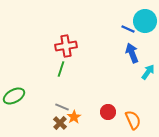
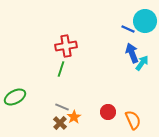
cyan arrow: moved 6 px left, 9 px up
green ellipse: moved 1 px right, 1 px down
